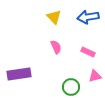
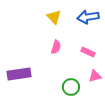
pink semicircle: rotated 40 degrees clockwise
